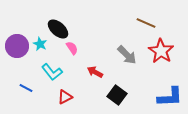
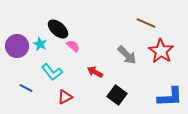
pink semicircle: moved 1 px right, 2 px up; rotated 16 degrees counterclockwise
